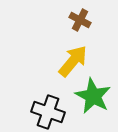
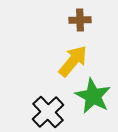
brown cross: rotated 30 degrees counterclockwise
black cross: rotated 28 degrees clockwise
